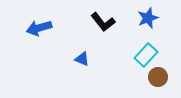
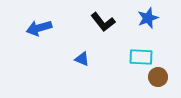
cyan rectangle: moved 5 px left, 2 px down; rotated 50 degrees clockwise
